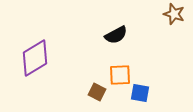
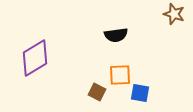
black semicircle: rotated 20 degrees clockwise
